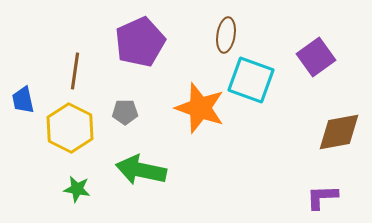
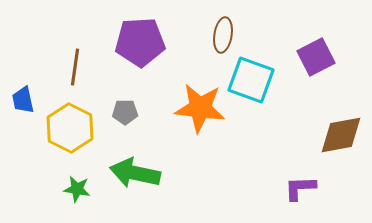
brown ellipse: moved 3 px left
purple pentagon: rotated 21 degrees clockwise
purple square: rotated 9 degrees clockwise
brown line: moved 4 px up
orange star: rotated 12 degrees counterclockwise
brown diamond: moved 2 px right, 3 px down
green arrow: moved 6 px left, 3 px down
purple L-shape: moved 22 px left, 9 px up
